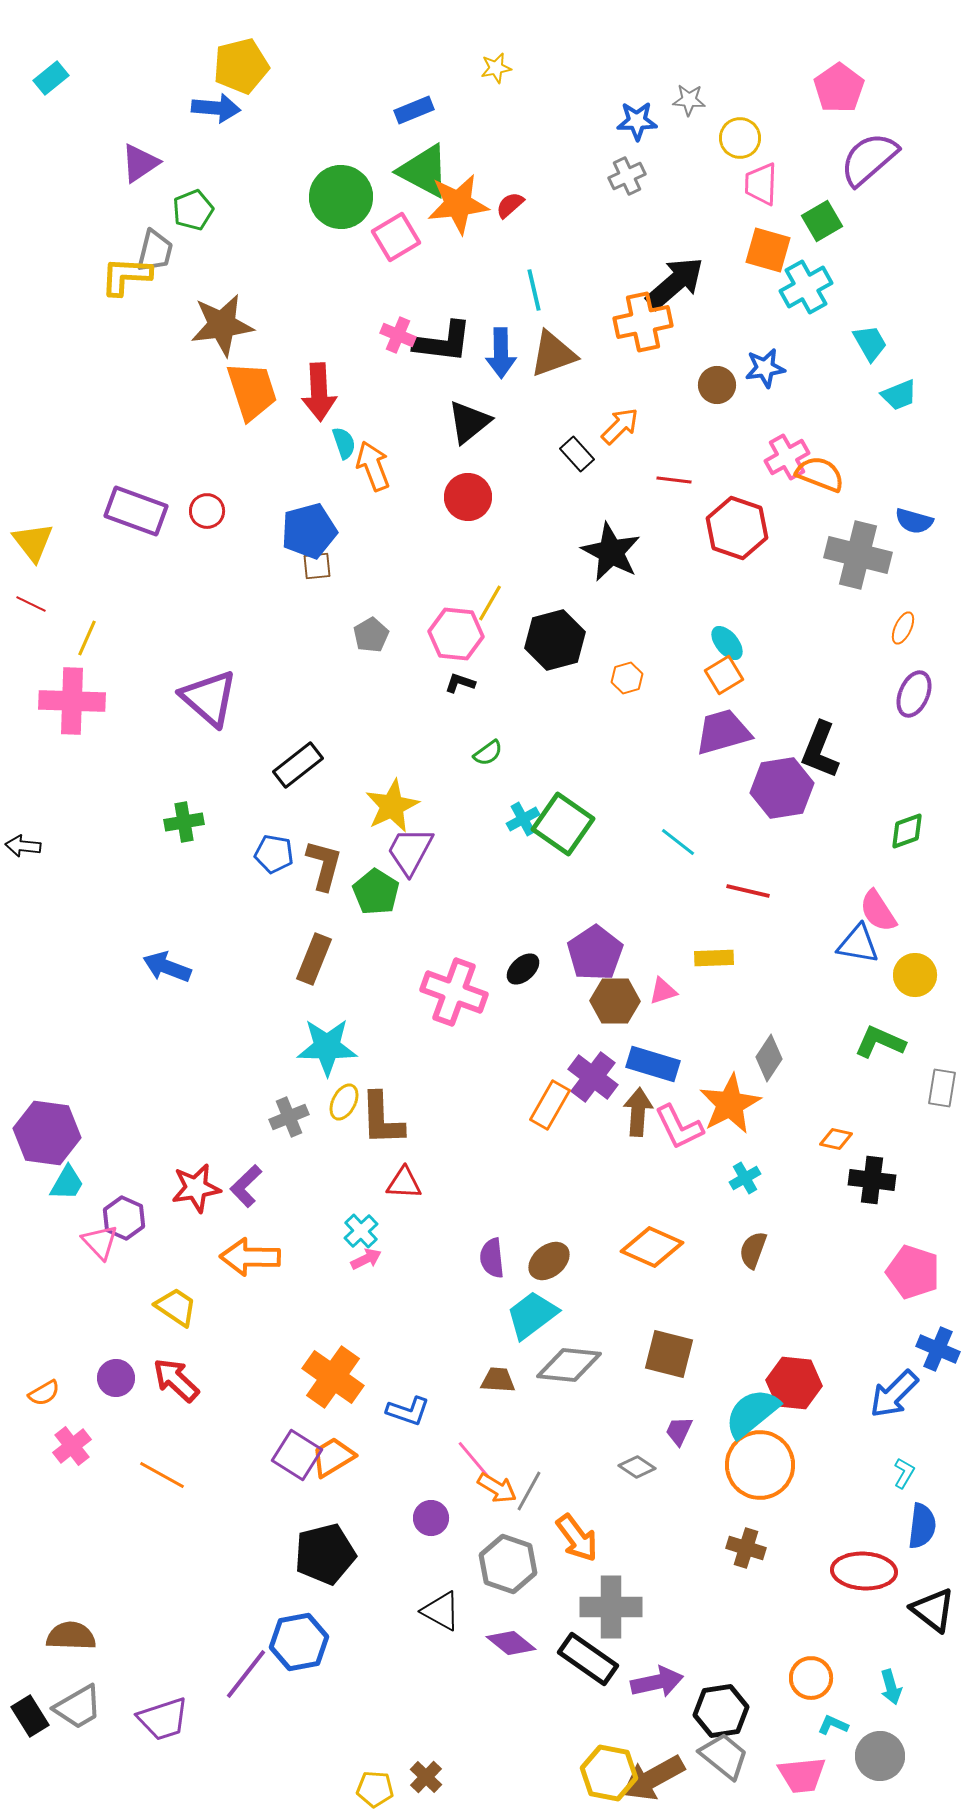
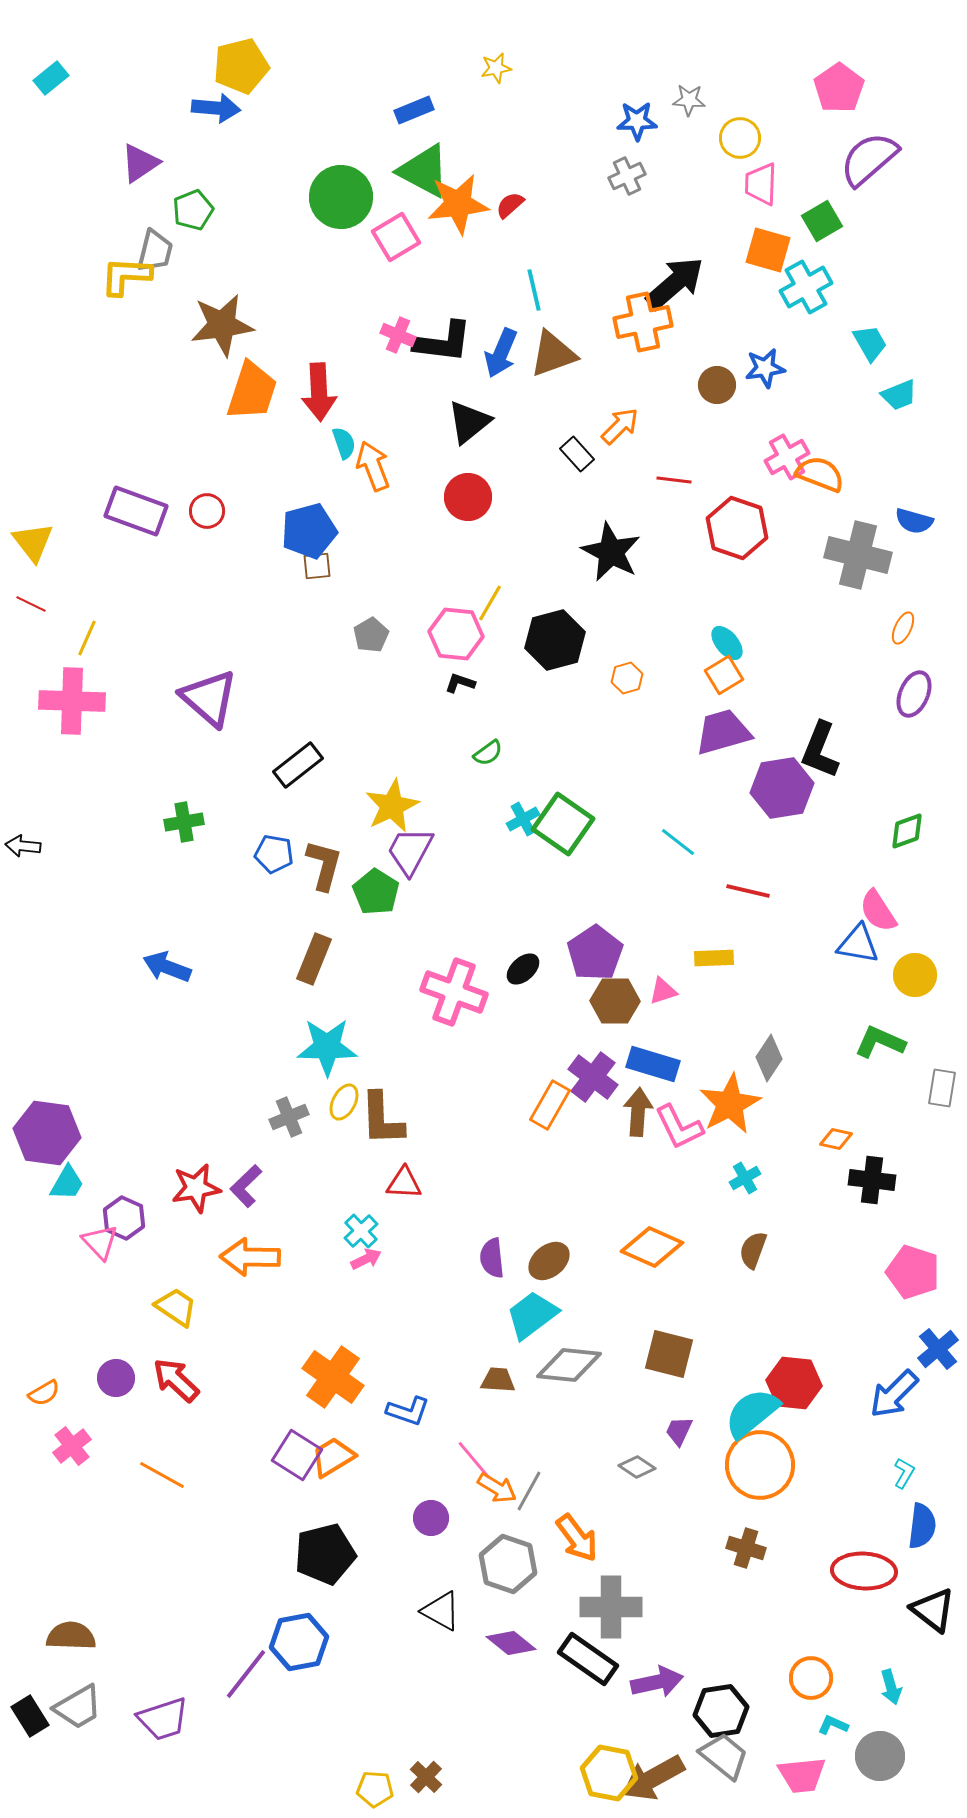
blue arrow at (501, 353): rotated 24 degrees clockwise
orange trapezoid at (252, 391): rotated 36 degrees clockwise
blue cross at (938, 1349): rotated 27 degrees clockwise
